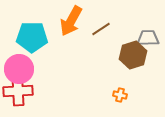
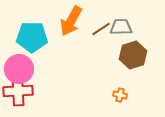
gray trapezoid: moved 27 px left, 11 px up
